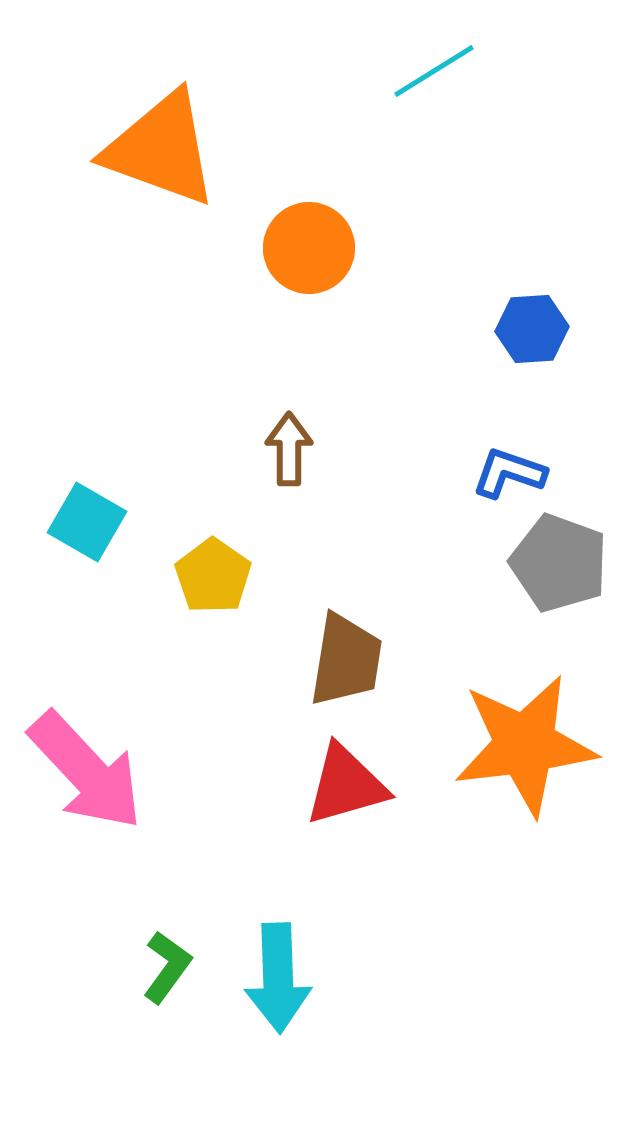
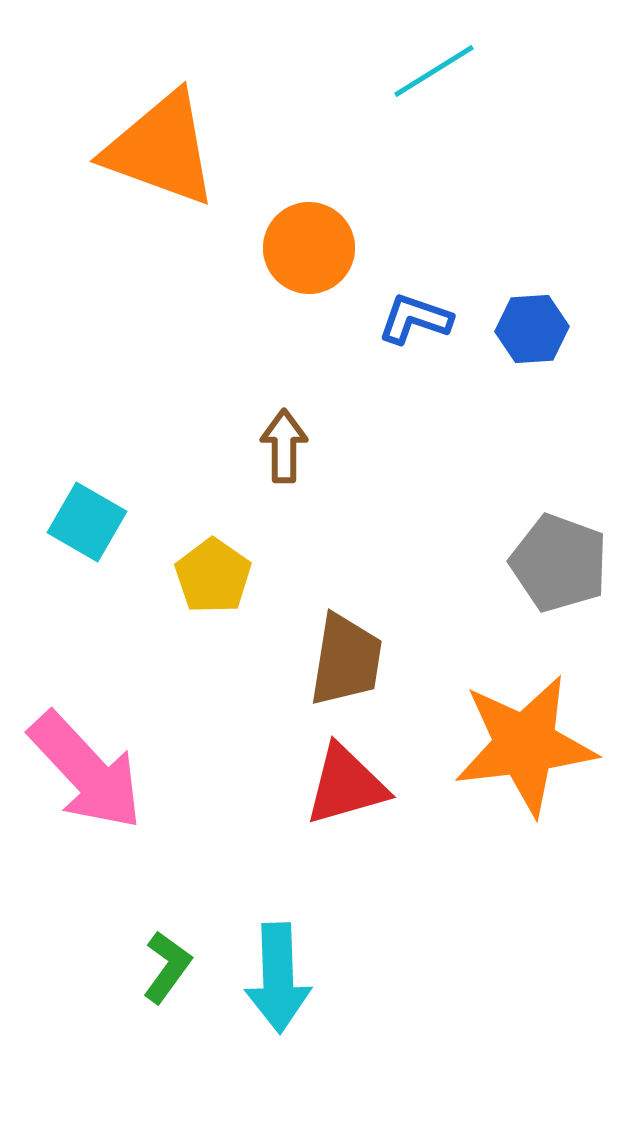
brown arrow: moved 5 px left, 3 px up
blue L-shape: moved 94 px left, 154 px up
